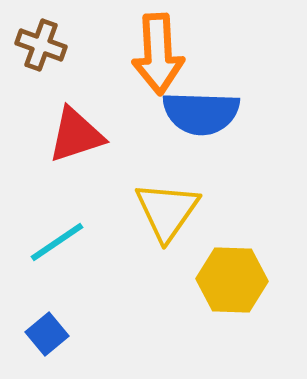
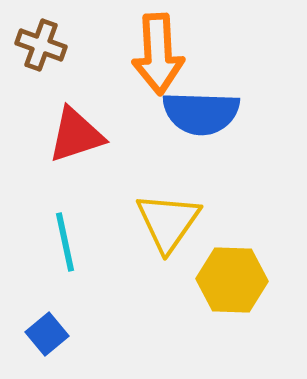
yellow triangle: moved 1 px right, 11 px down
cyan line: moved 8 px right; rotated 68 degrees counterclockwise
